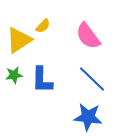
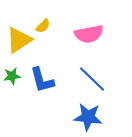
pink semicircle: moved 1 px right, 2 px up; rotated 64 degrees counterclockwise
green star: moved 2 px left, 1 px down
blue L-shape: rotated 16 degrees counterclockwise
